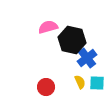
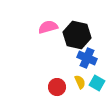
black hexagon: moved 5 px right, 5 px up
blue cross: rotated 30 degrees counterclockwise
cyan square: rotated 28 degrees clockwise
red circle: moved 11 px right
